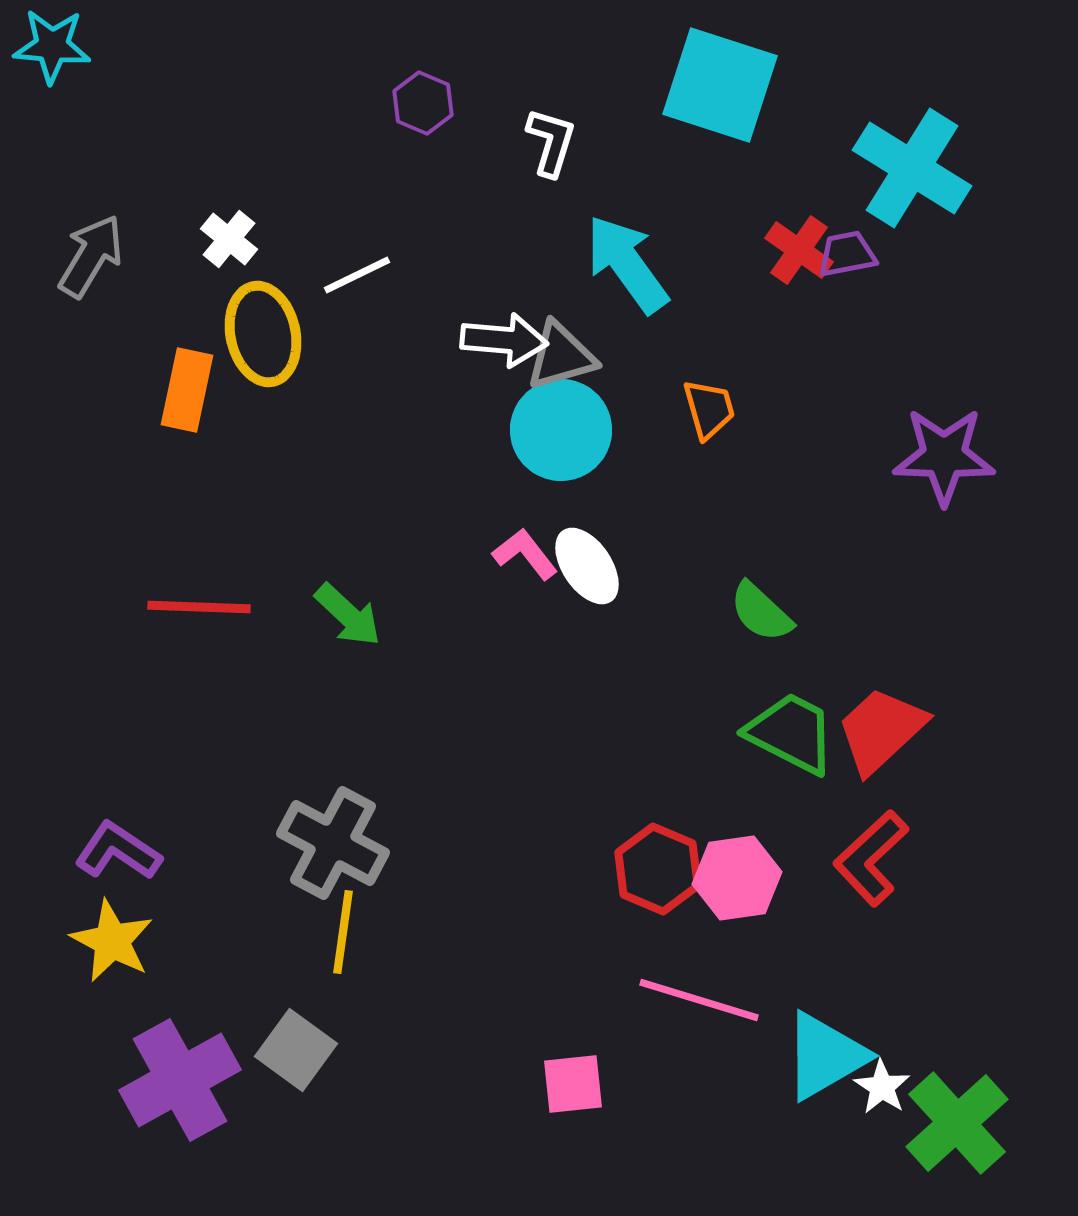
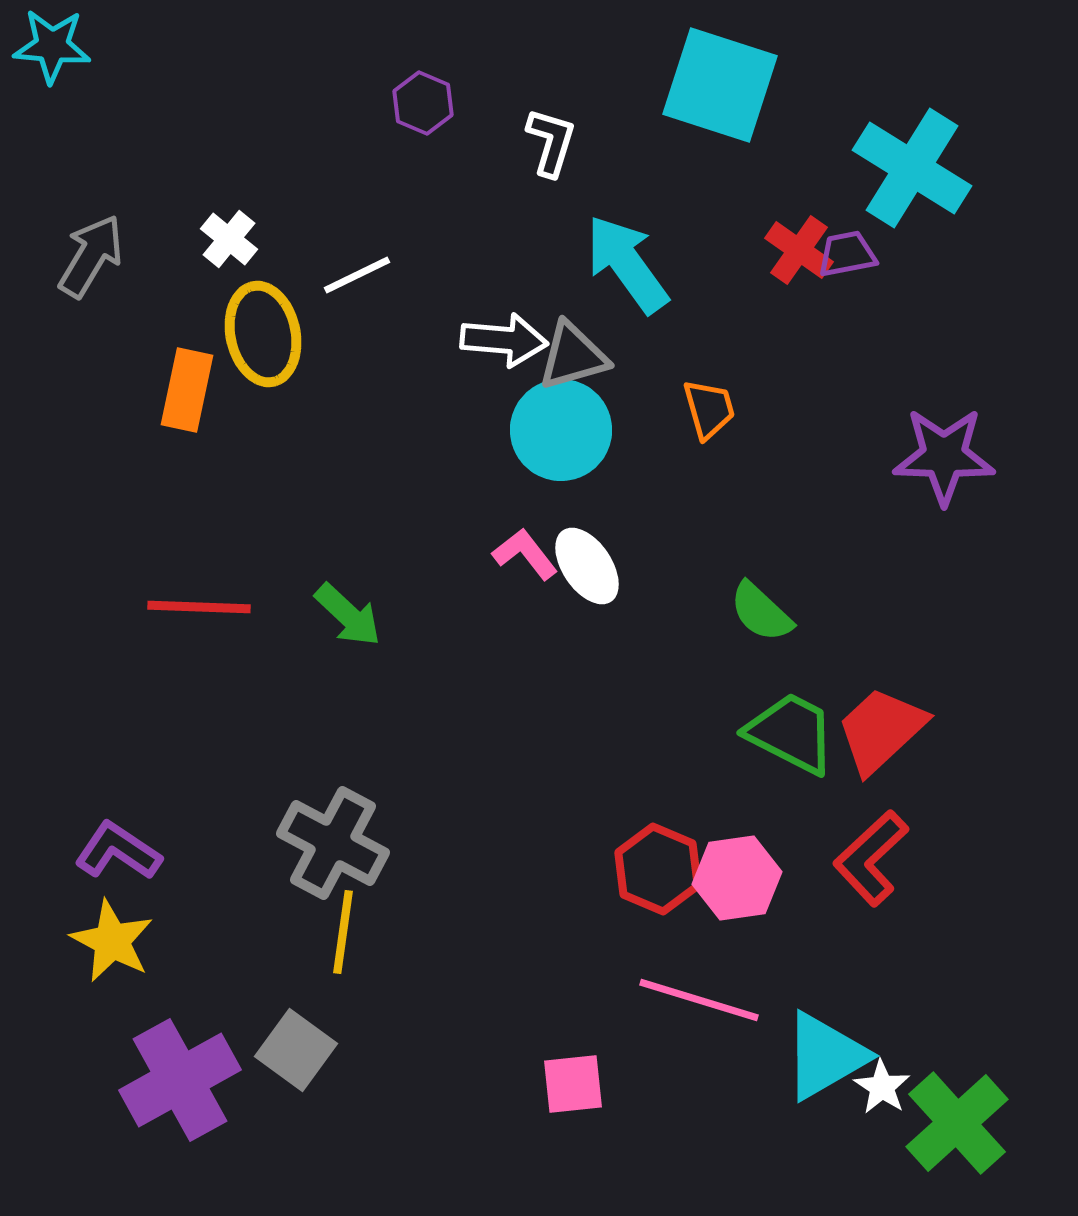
gray triangle: moved 12 px right
